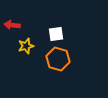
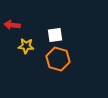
white square: moved 1 px left, 1 px down
yellow star: rotated 21 degrees clockwise
